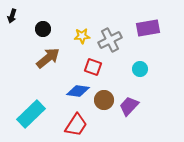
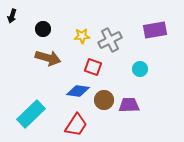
purple rectangle: moved 7 px right, 2 px down
brown arrow: rotated 55 degrees clockwise
purple trapezoid: moved 1 px up; rotated 45 degrees clockwise
